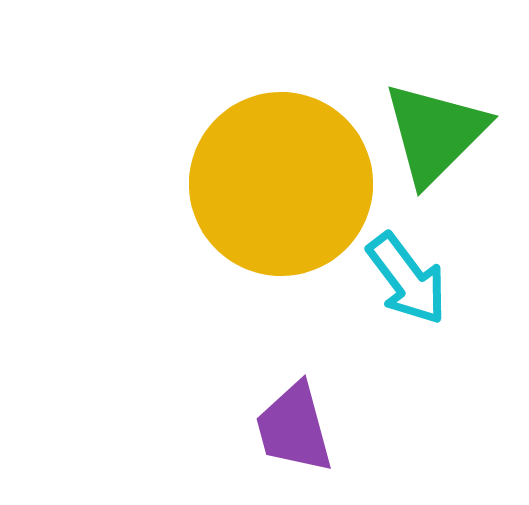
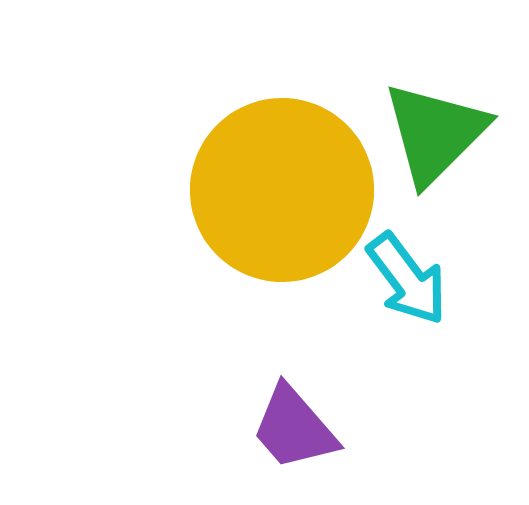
yellow circle: moved 1 px right, 6 px down
purple trapezoid: rotated 26 degrees counterclockwise
